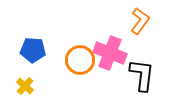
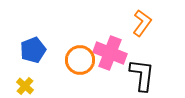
orange L-shape: moved 2 px right, 2 px down
blue pentagon: rotated 25 degrees counterclockwise
